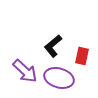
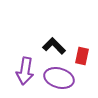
black L-shape: moved 1 px right; rotated 85 degrees clockwise
purple arrow: rotated 56 degrees clockwise
